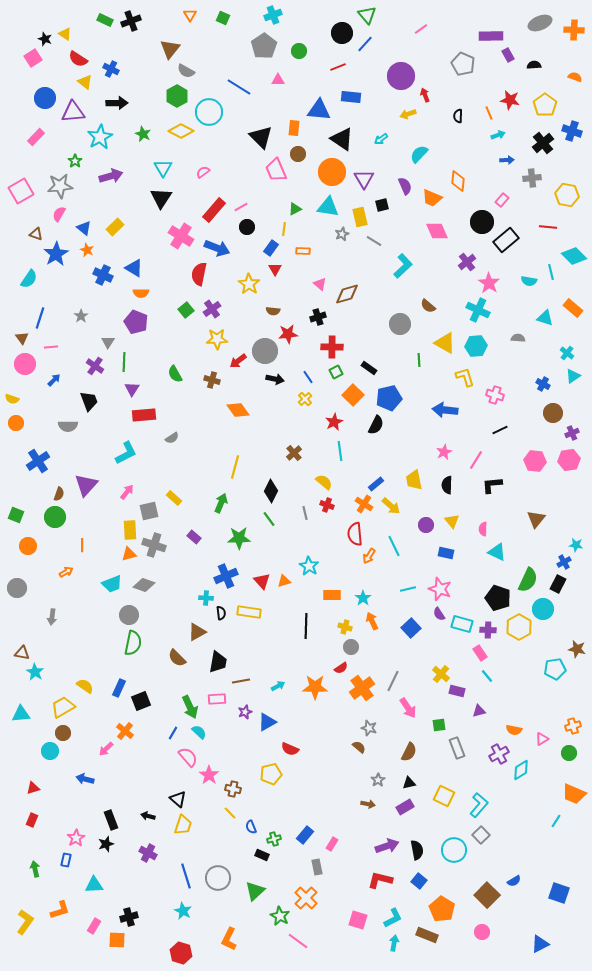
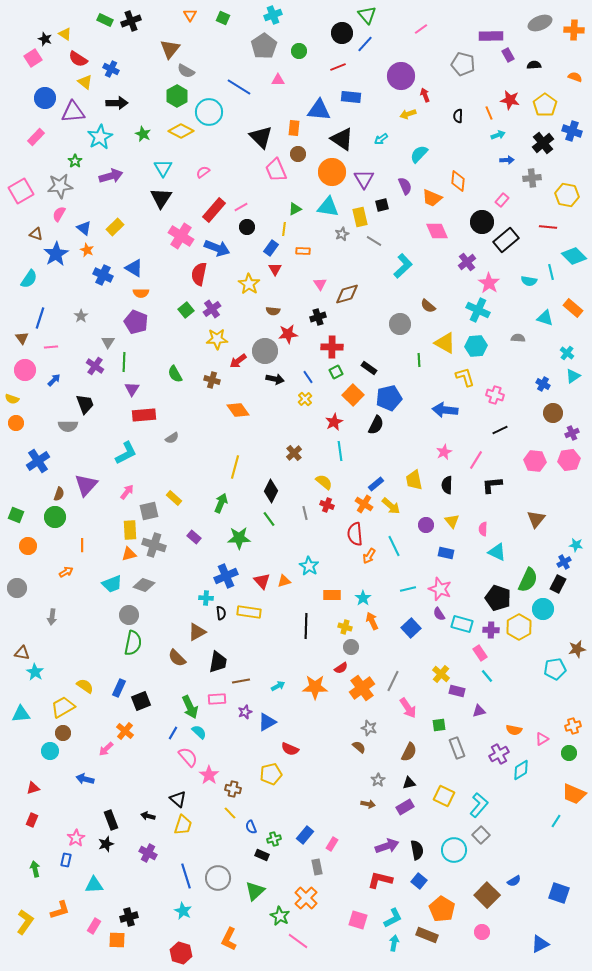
gray pentagon at (463, 64): rotated 10 degrees counterclockwise
pink triangle at (320, 284): rotated 16 degrees clockwise
pink circle at (25, 364): moved 6 px down
black trapezoid at (89, 401): moved 4 px left, 3 px down
purple cross at (488, 630): moved 3 px right
brown star at (577, 649): rotated 24 degrees counterclockwise
